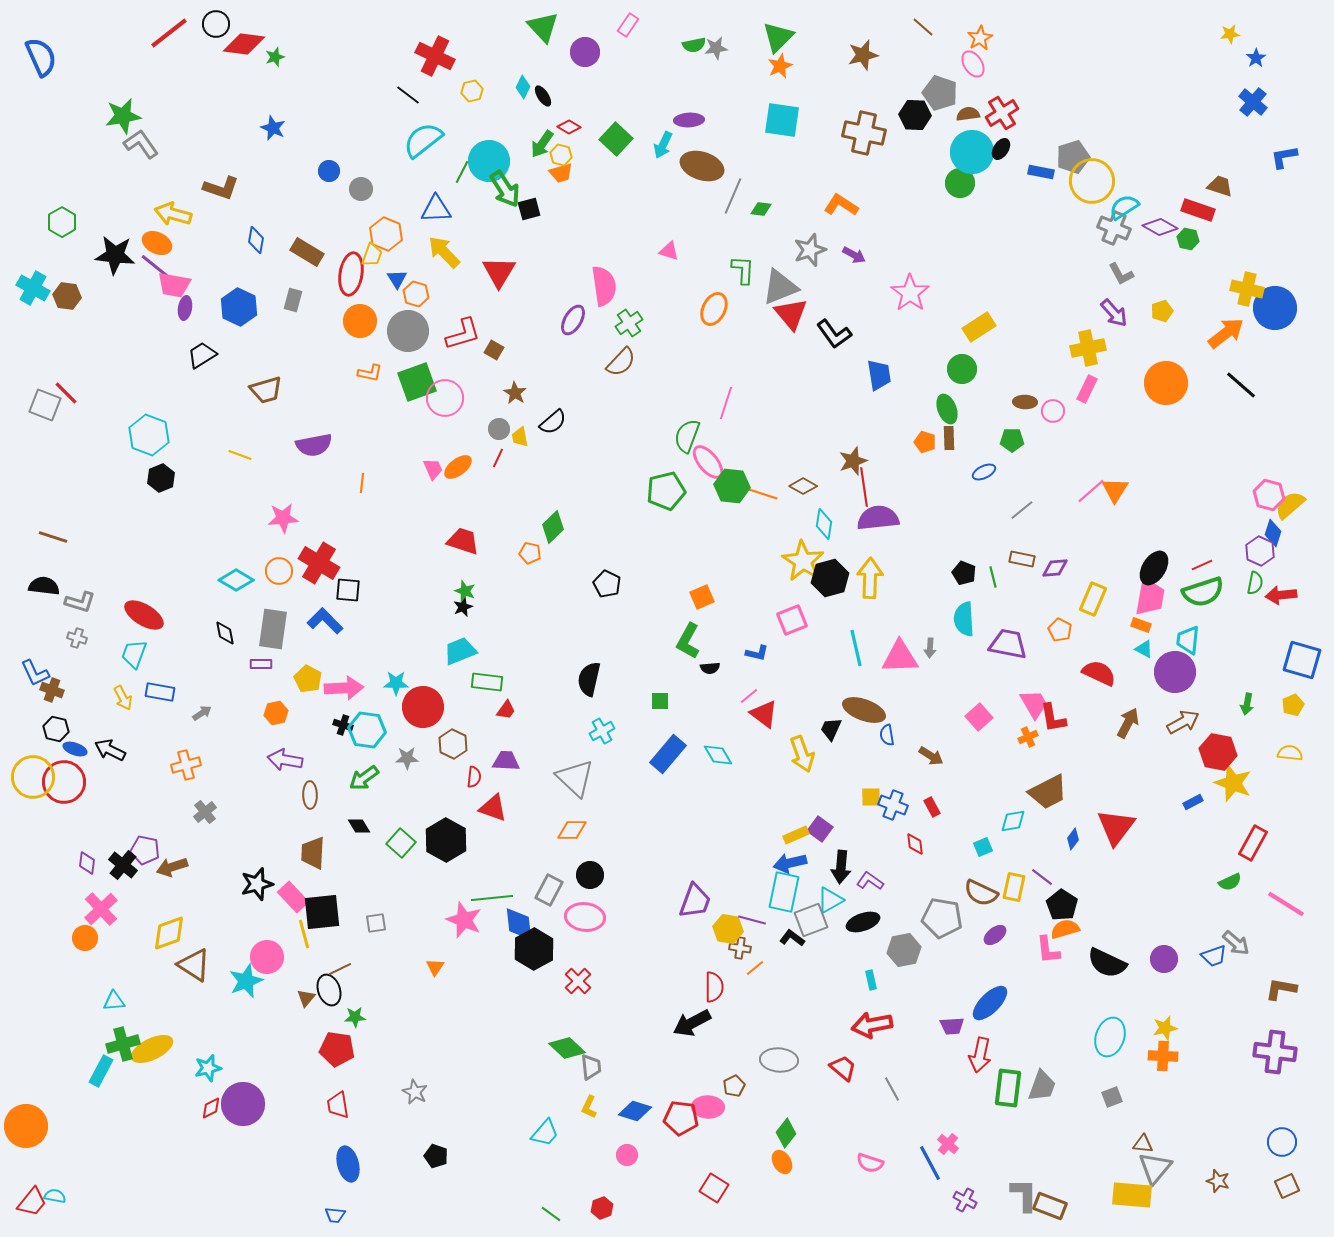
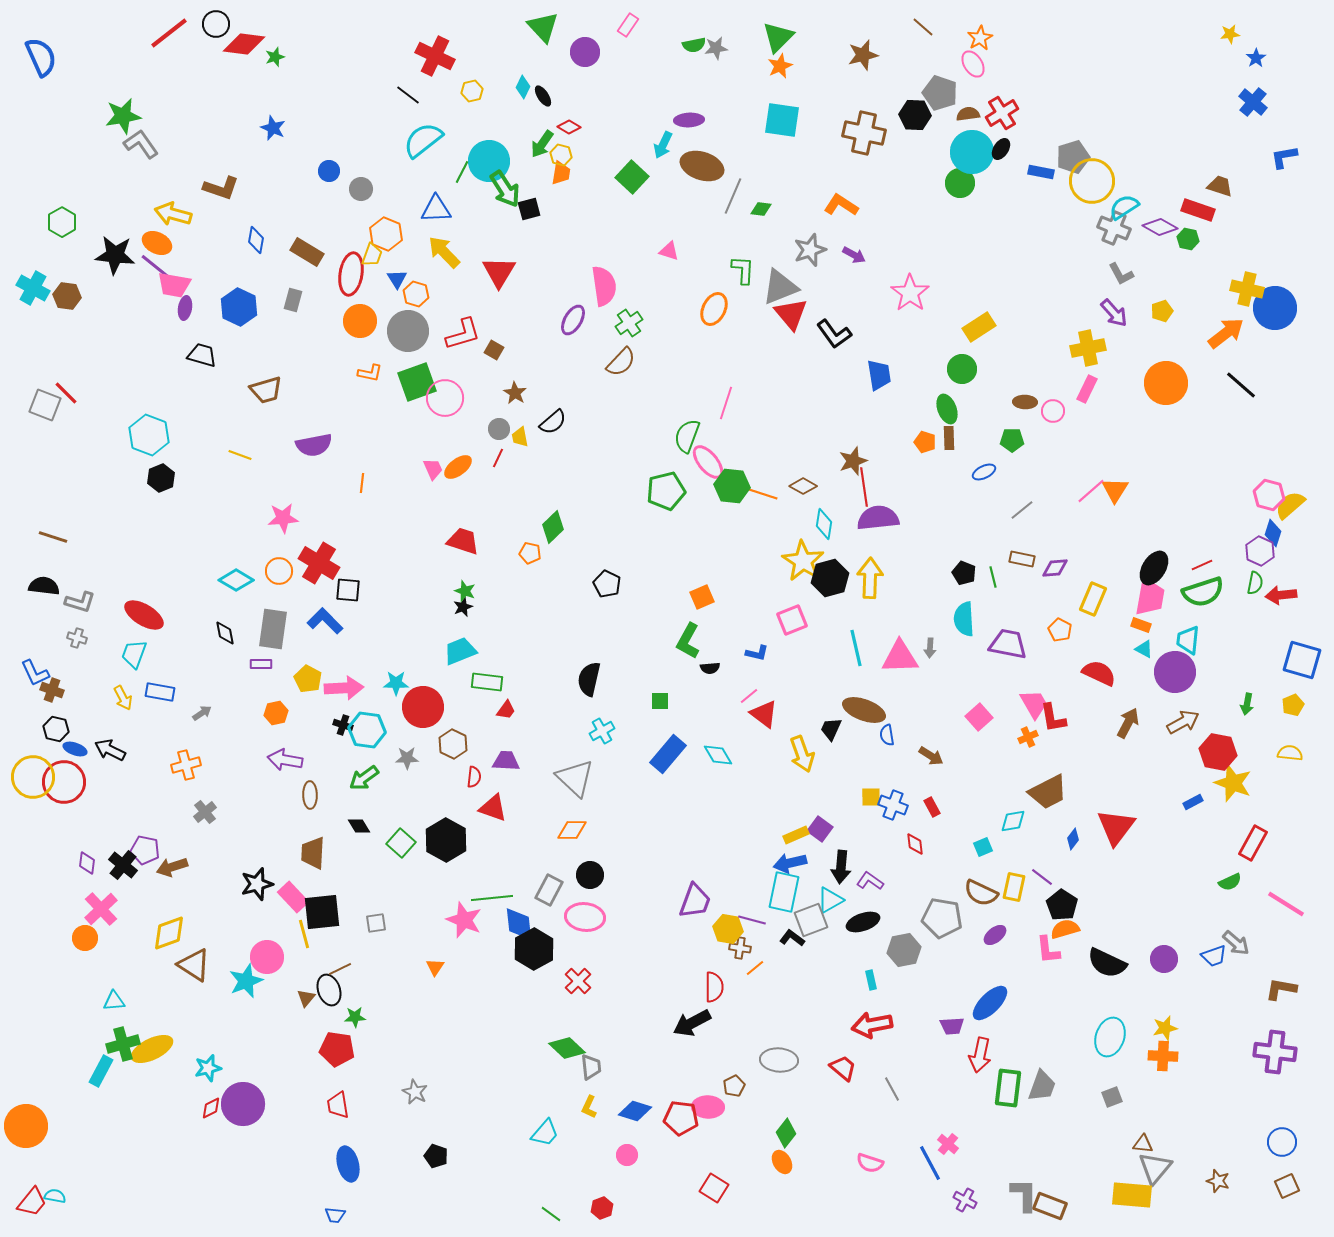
green square at (616, 139): moved 16 px right, 38 px down
orange trapezoid at (561, 173): rotated 65 degrees counterclockwise
black trapezoid at (202, 355): rotated 48 degrees clockwise
